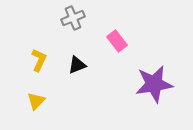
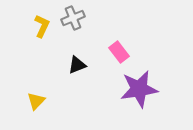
pink rectangle: moved 2 px right, 11 px down
yellow L-shape: moved 3 px right, 34 px up
purple star: moved 15 px left, 5 px down
